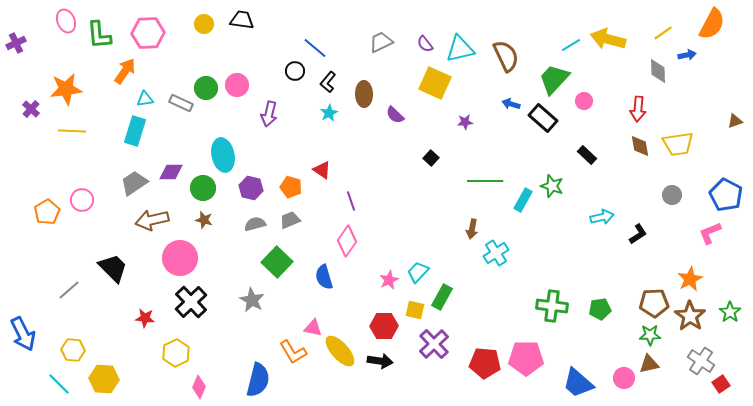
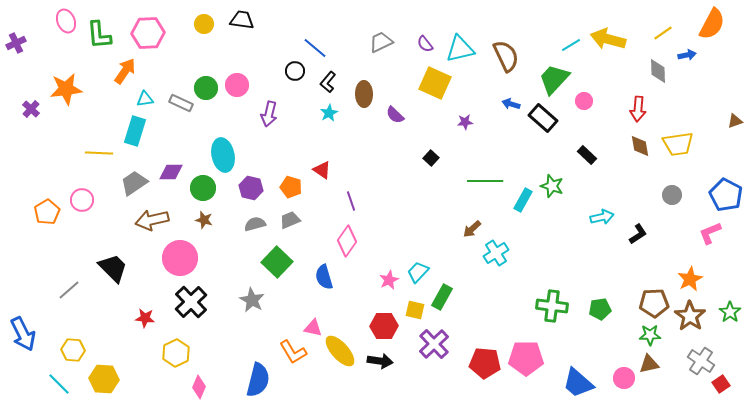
yellow line at (72, 131): moved 27 px right, 22 px down
brown arrow at (472, 229): rotated 36 degrees clockwise
